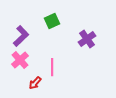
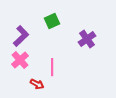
red arrow: moved 2 px right, 1 px down; rotated 104 degrees counterclockwise
